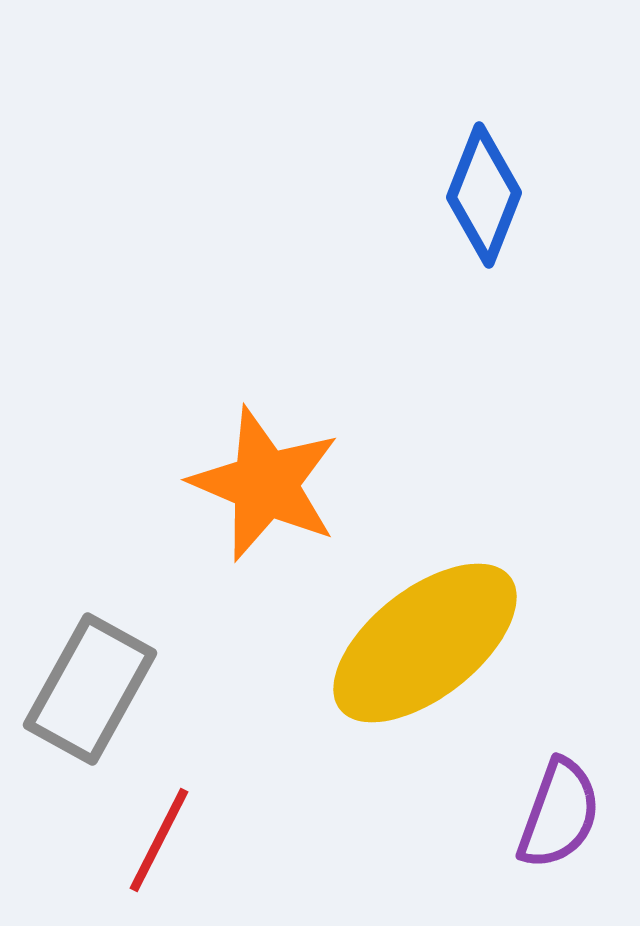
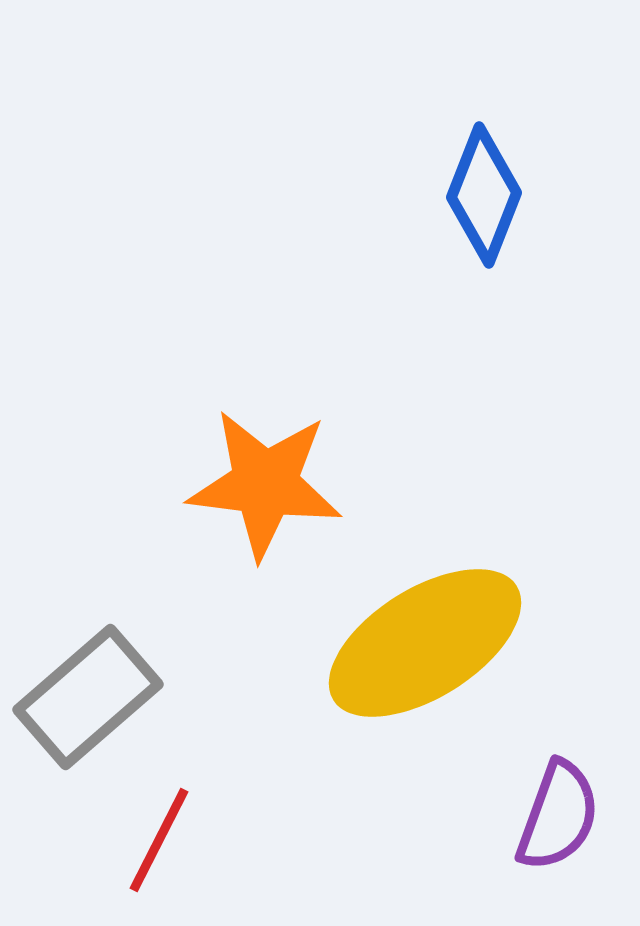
orange star: rotated 16 degrees counterclockwise
yellow ellipse: rotated 6 degrees clockwise
gray rectangle: moved 2 px left, 8 px down; rotated 20 degrees clockwise
purple semicircle: moved 1 px left, 2 px down
